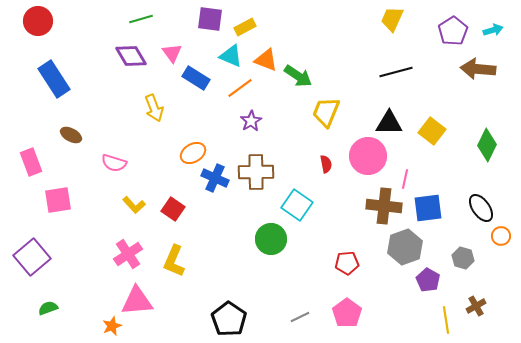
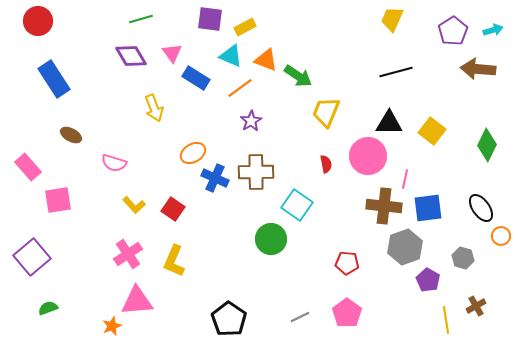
pink rectangle at (31, 162): moved 3 px left, 5 px down; rotated 20 degrees counterclockwise
red pentagon at (347, 263): rotated 10 degrees clockwise
